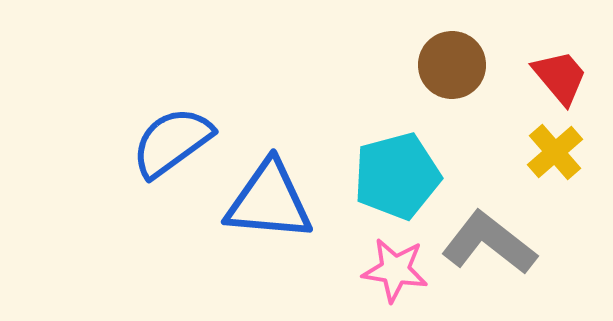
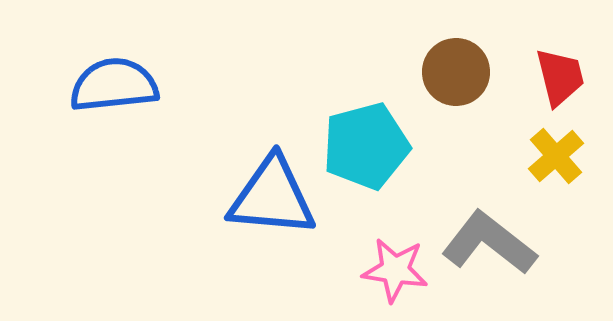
brown circle: moved 4 px right, 7 px down
red trapezoid: rotated 26 degrees clockwise
blue semicircle: moved 58 px left, 57 px up; rotated 30 degrees clockwise
yellow cross: moved 1 px right, 4 px down
cyan pentagon: moved 31 px left, 30 px up
blue triangle: moved 3 px right, 4 px up
